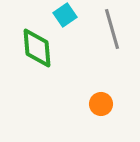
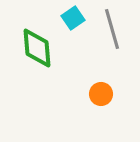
cyan square: moved 8 px right, 3 px down
orange circle: moved 10 px up
